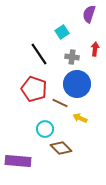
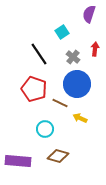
gray cross: moved 1 px right; rotated 32 degrees clockwise
brown diamond: moved 3 px left, 8 px down; rotated 30 degrees counterclockwise
